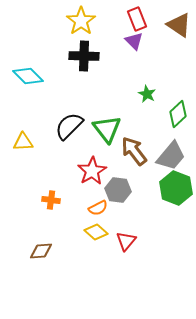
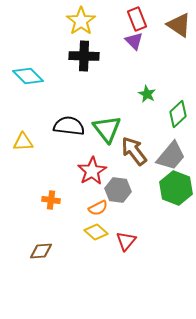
black semicircle: rotated 52 degrees clockwise
